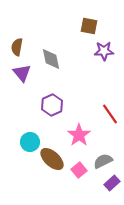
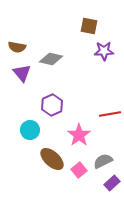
brown semicircle: rotated 90 degrees counterclockwise
gray diamond: rotated 65 degrees counterclockwise
red line: rotated 65 degrees counterclockwise
cyan circle: moved 12 px up
